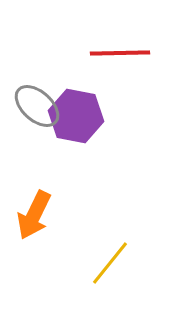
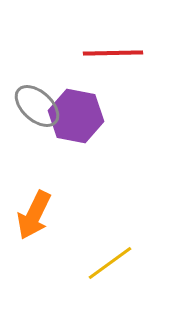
red line: moved 7 px left
yellow line: rotated 15 degrees clockwise
